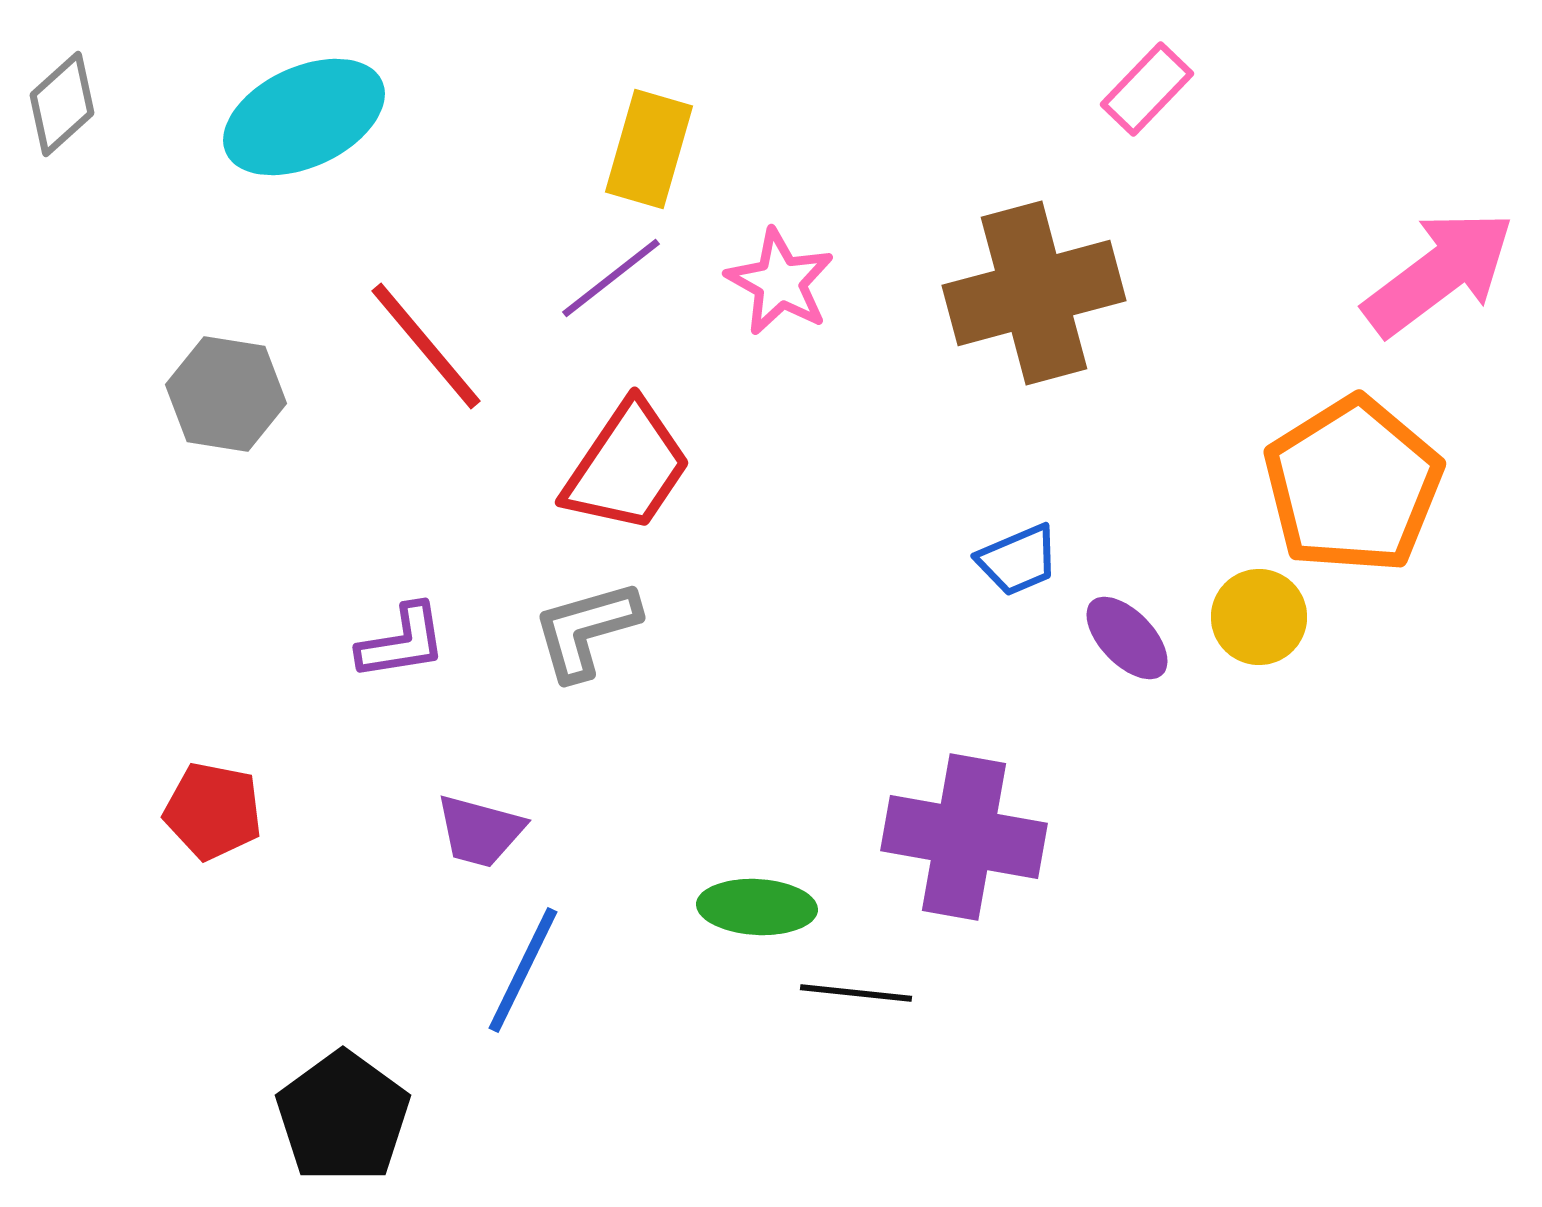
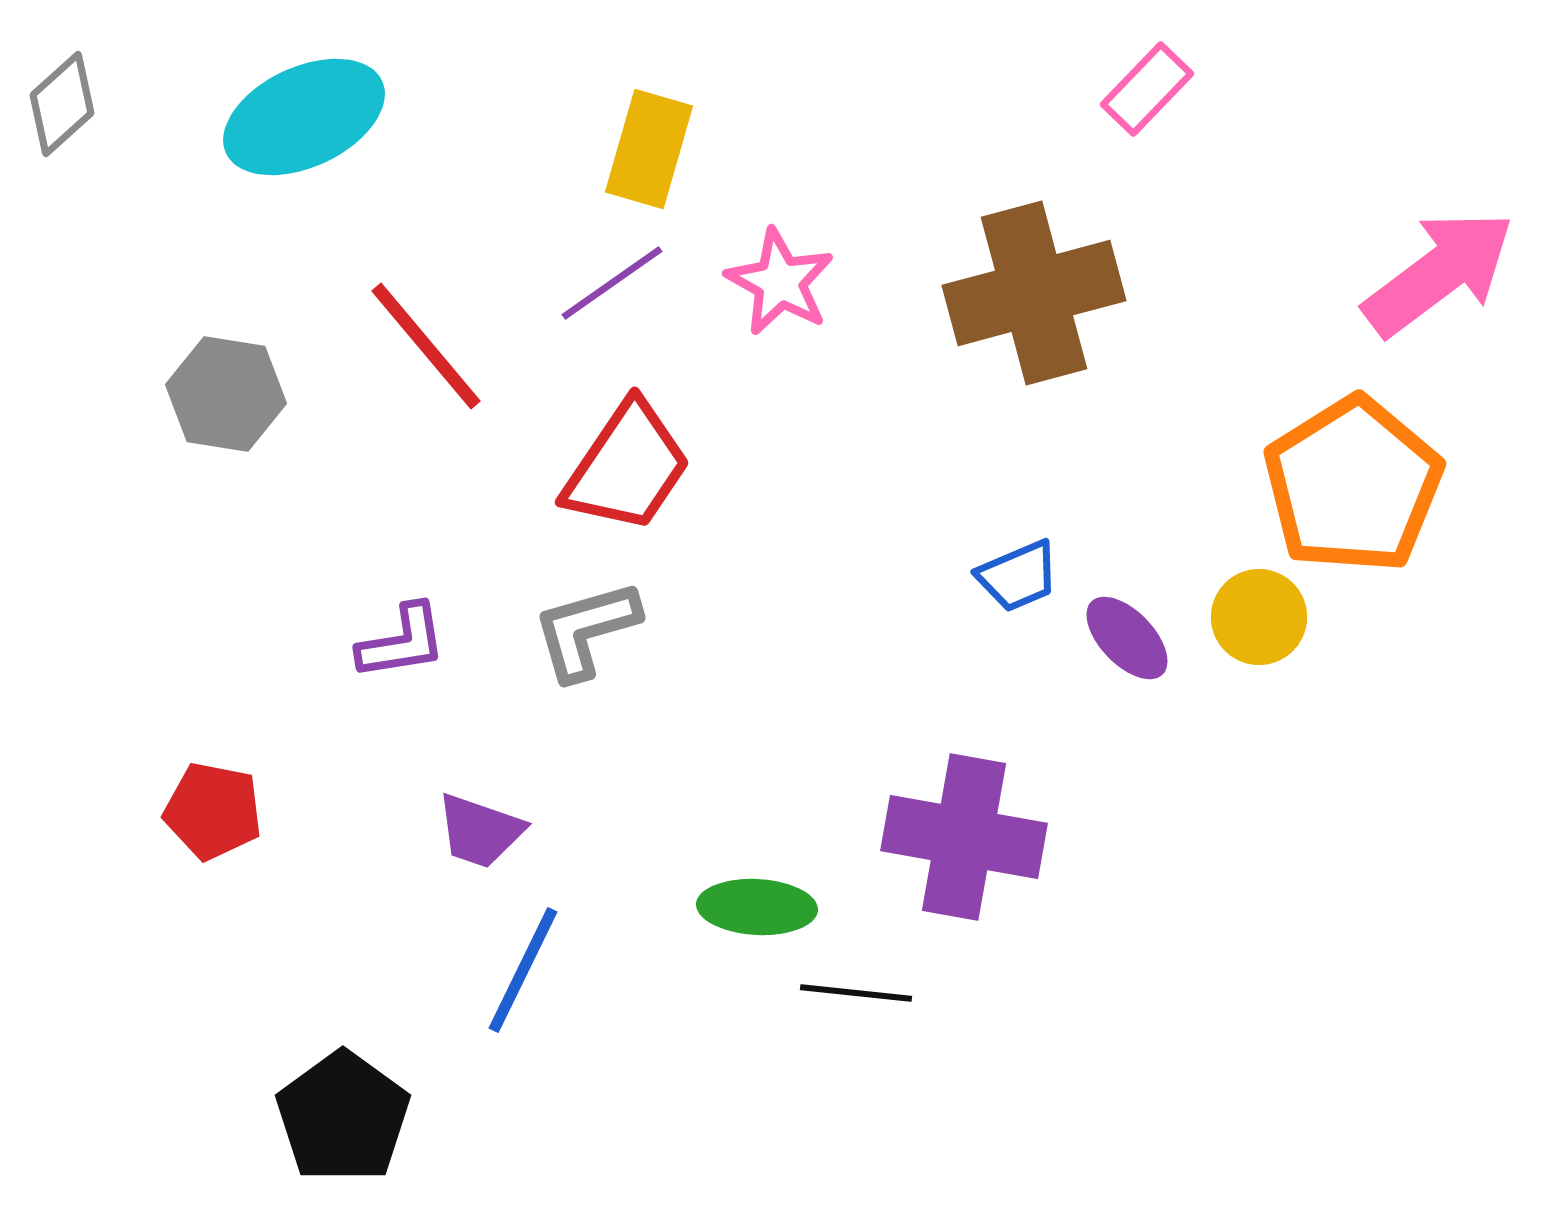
purple line: moved 1 px right, 5 px down; rotated 3 degrees clockwise
blue trapezoid: moved 16 px down
purple trapezoid: rotated 4 degrees clockwise
